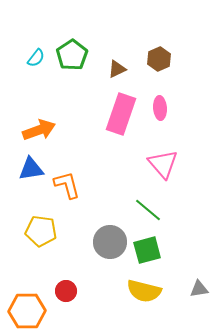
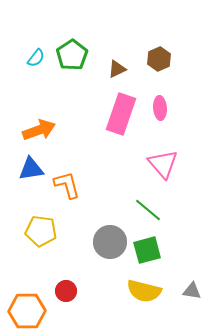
gray triangle: moved 7 px left, 2 px down; rotated 18 degrees clockwise
